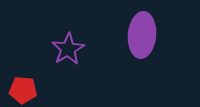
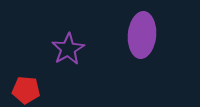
red pentagon: moved 3 px right
